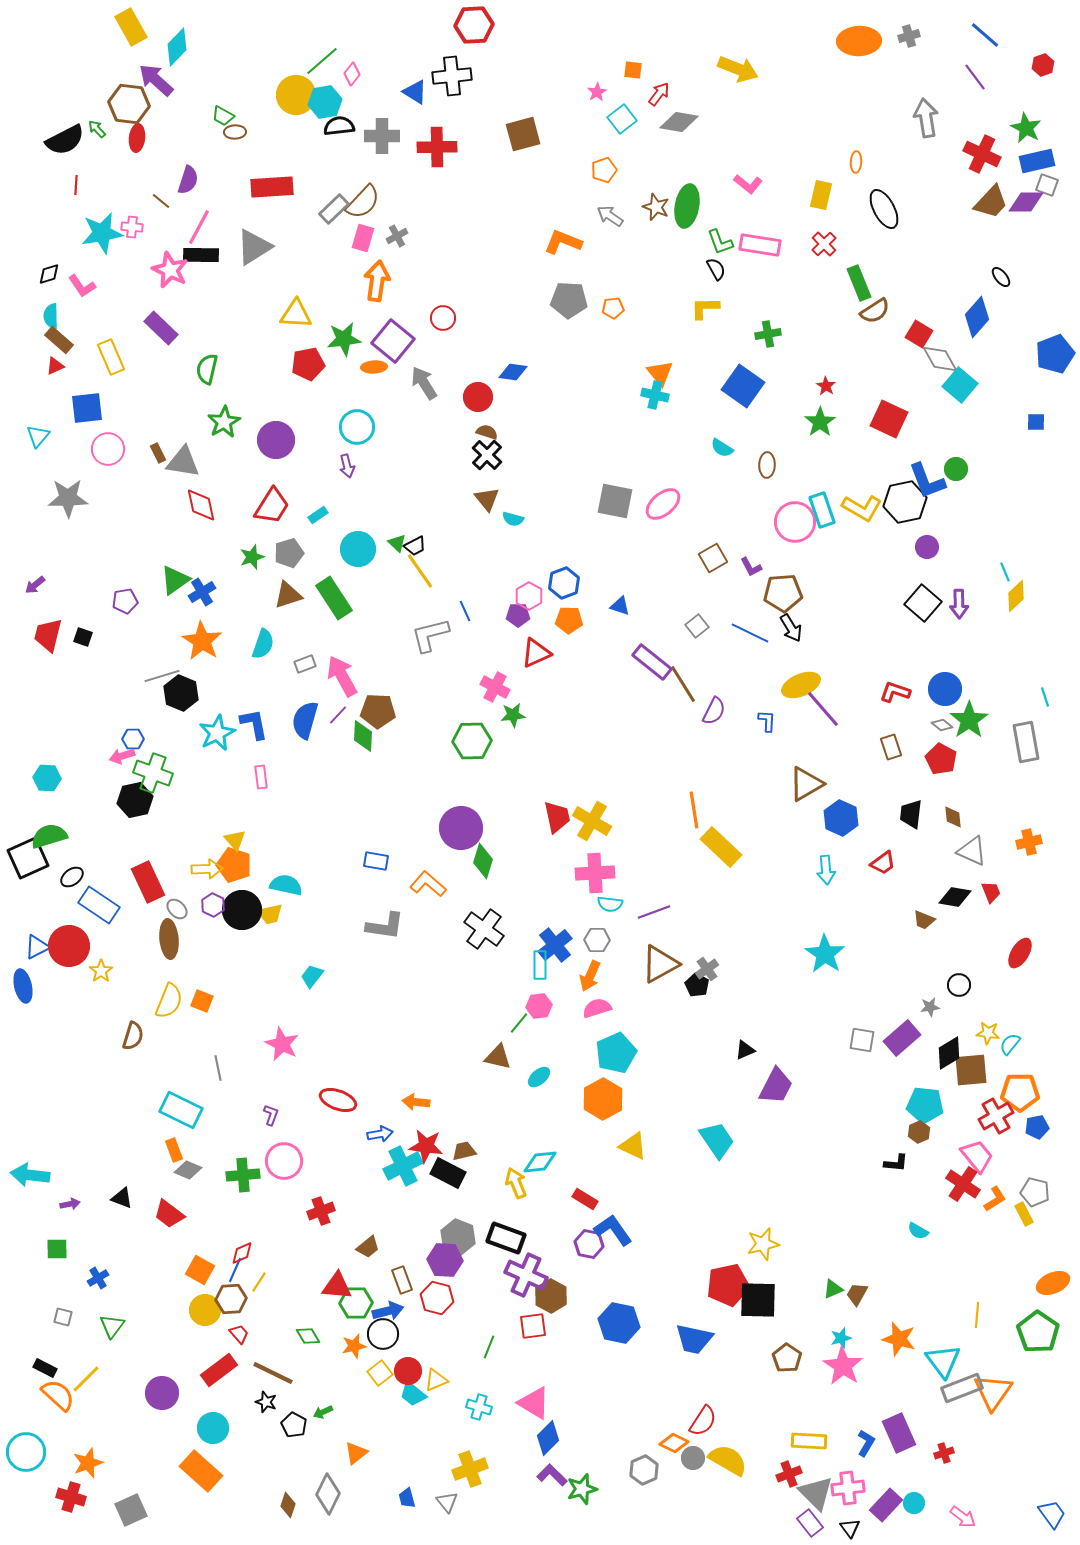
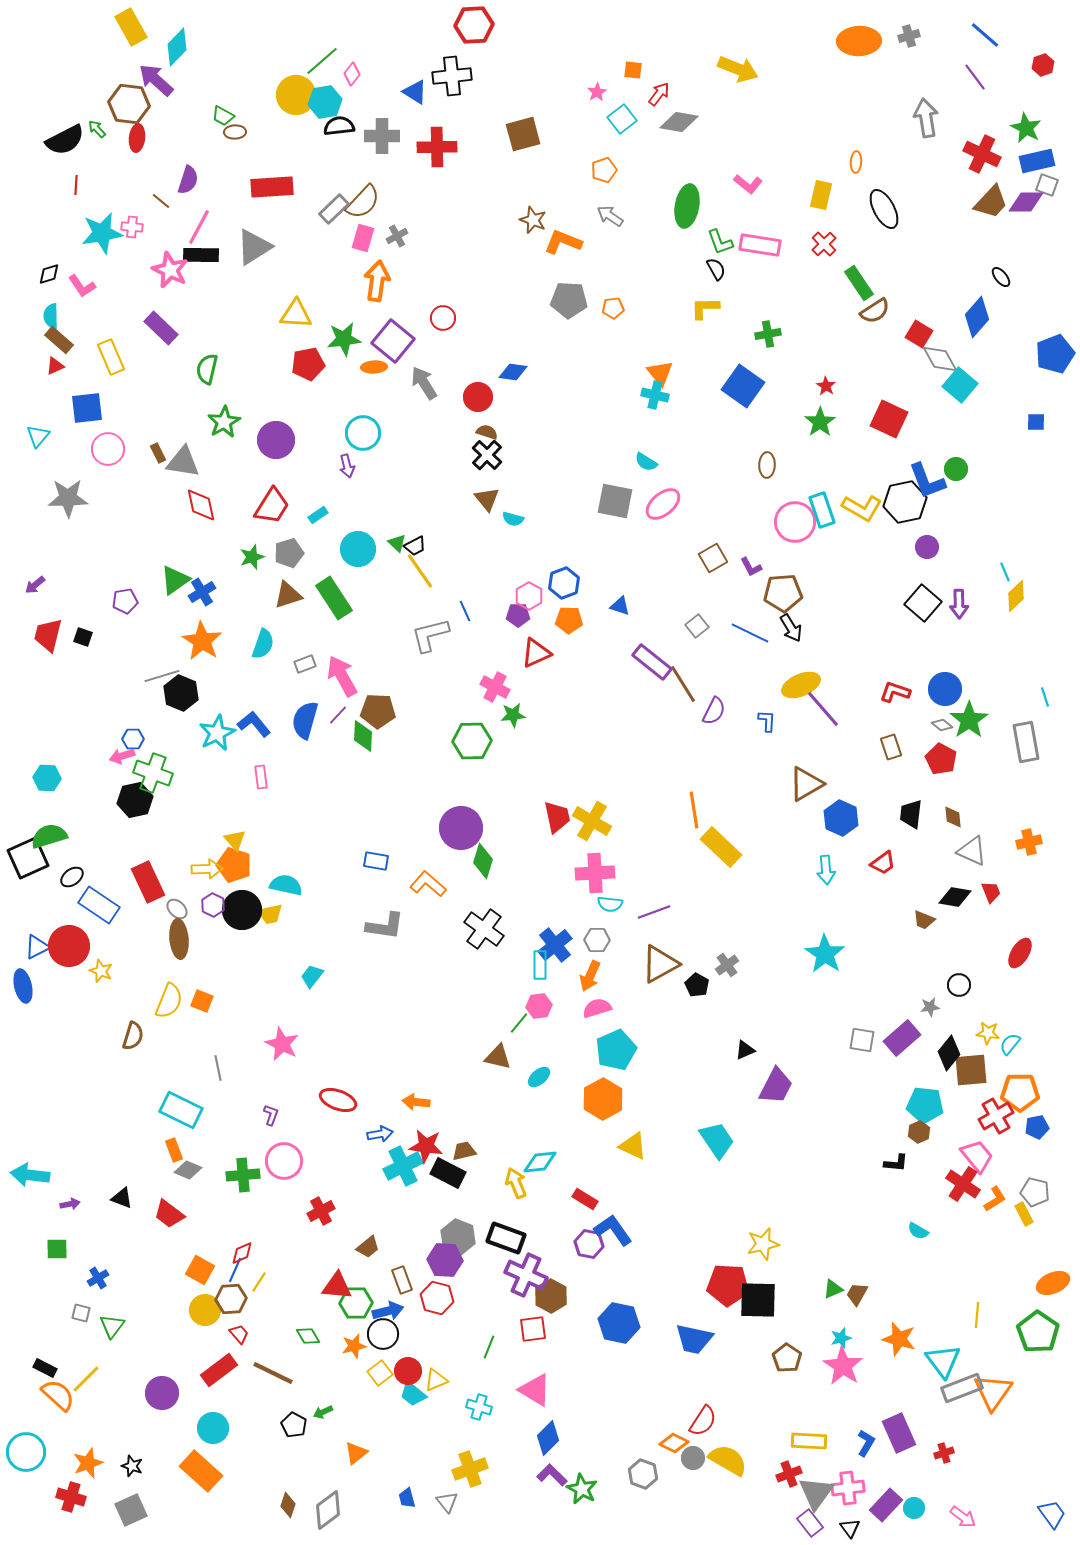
brown star at (656, 207): moved 123 px left, 13 px down
green rectangle at (859, 283): rotated 12 degrees counterclockwise
cyan circle at (357, 427): moved 6 px right, 6 px down
cyan semicircle at (722, 448): moved 76 px left, 14 px down
blue L-shape at (254, 724): rotated 28 degrees counterclockwise
brown ellipse at (169, 939): moved 10 px right
gray cross at (707, 969): moved 20 px right, 4 px up
yellow star at (101, 971): rotated 15 degrees counterclockwise
cyan pentagon at (616, 1053): moved 3 px up
black diamond at (949, 1053): rotated 20 degrees counterclockwise
red cross at (321, 1211): rotated 8 degrees counterclockwise
red pentagon at (728, 1285): rotated 15 degrees clockwise
gray square at (63, 1317): moved 18 px right, 4 px up
red square at (533, 1326): moved 3 px down
black star at (266, 1402): moved 134 px left, 64 px down
pink triangle at (534, 1403): moved 1 px right, 13 px up
gray hexagon at (644, 1470): moved 1 px left, 4 px down; rotated 16 degrees counterclockwise
green star at (582, 1489): rotated 28 degrees counterclockwise
gray triangle at (816, 1493): rotated 21 degrees clockwise
gray diamond at (328, 1494): moved 16 px down; rotated 27 degrees clockwise
cyan circle at (914, 1503): moved 5 px down
